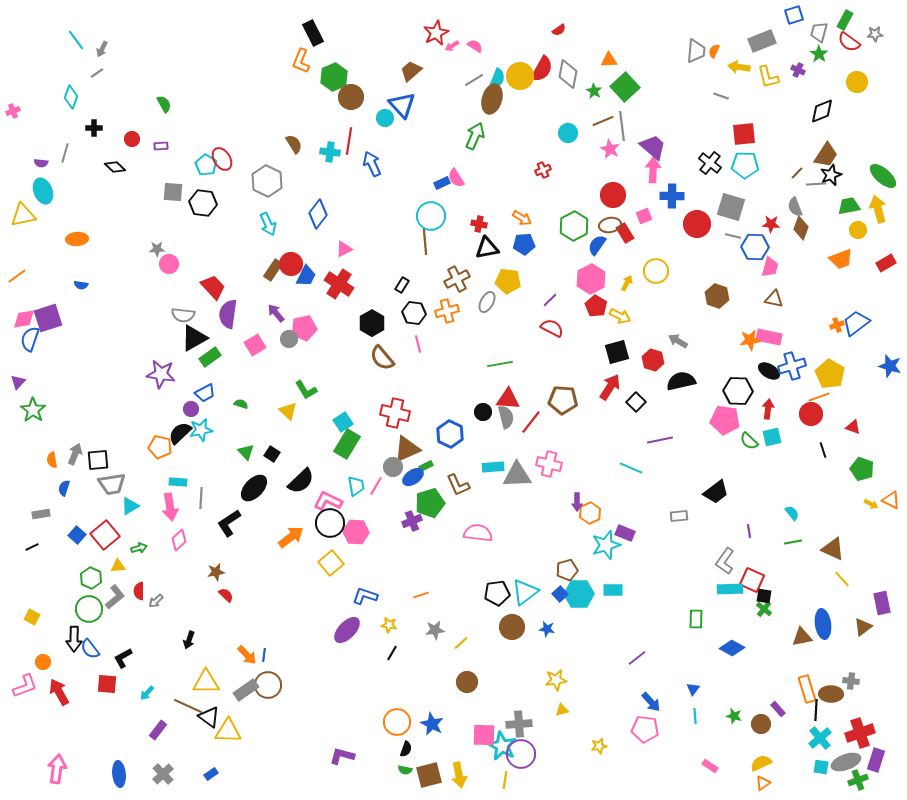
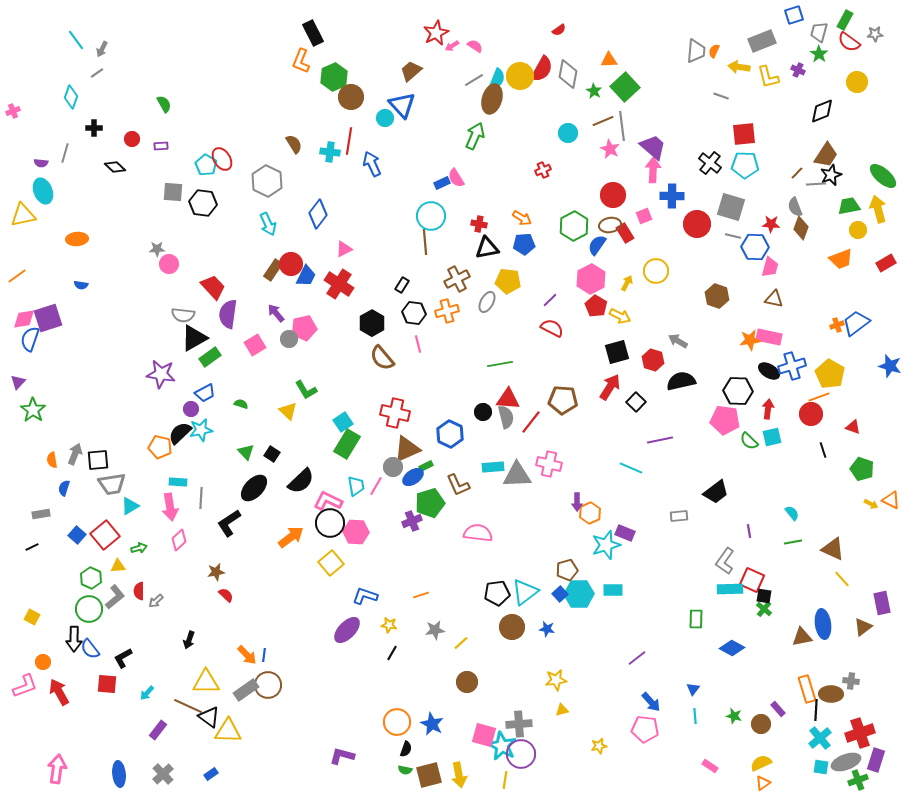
pink square at (484, 735): rotated 15 degrees clockwise
